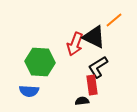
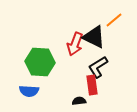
black semicircle: moved 3 px left
